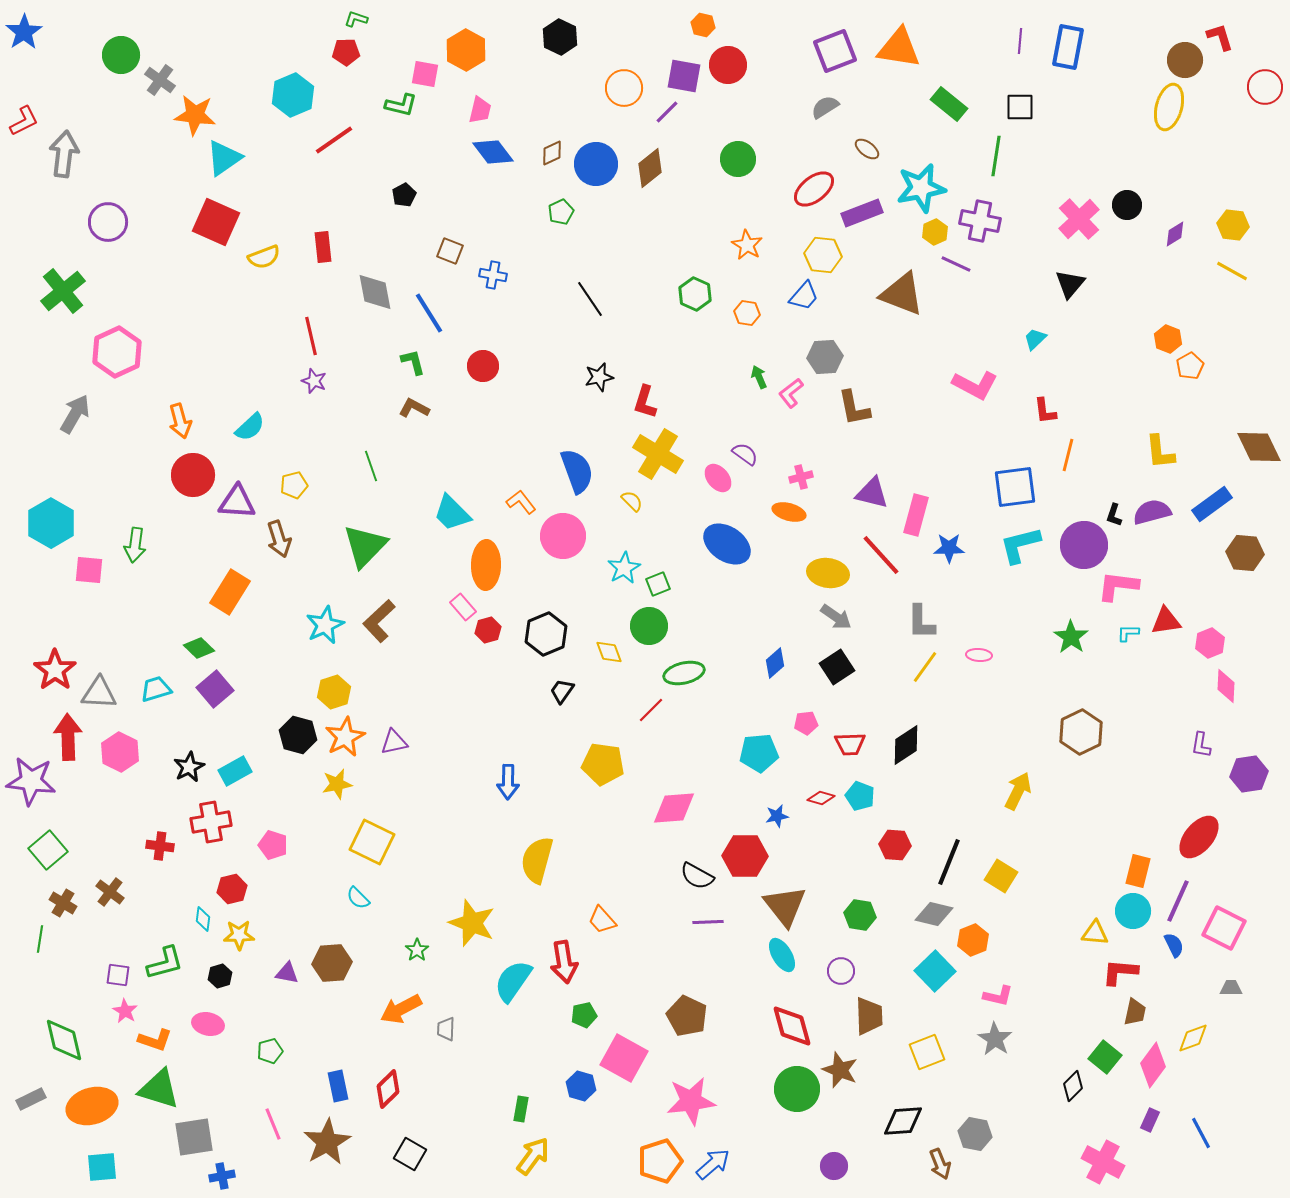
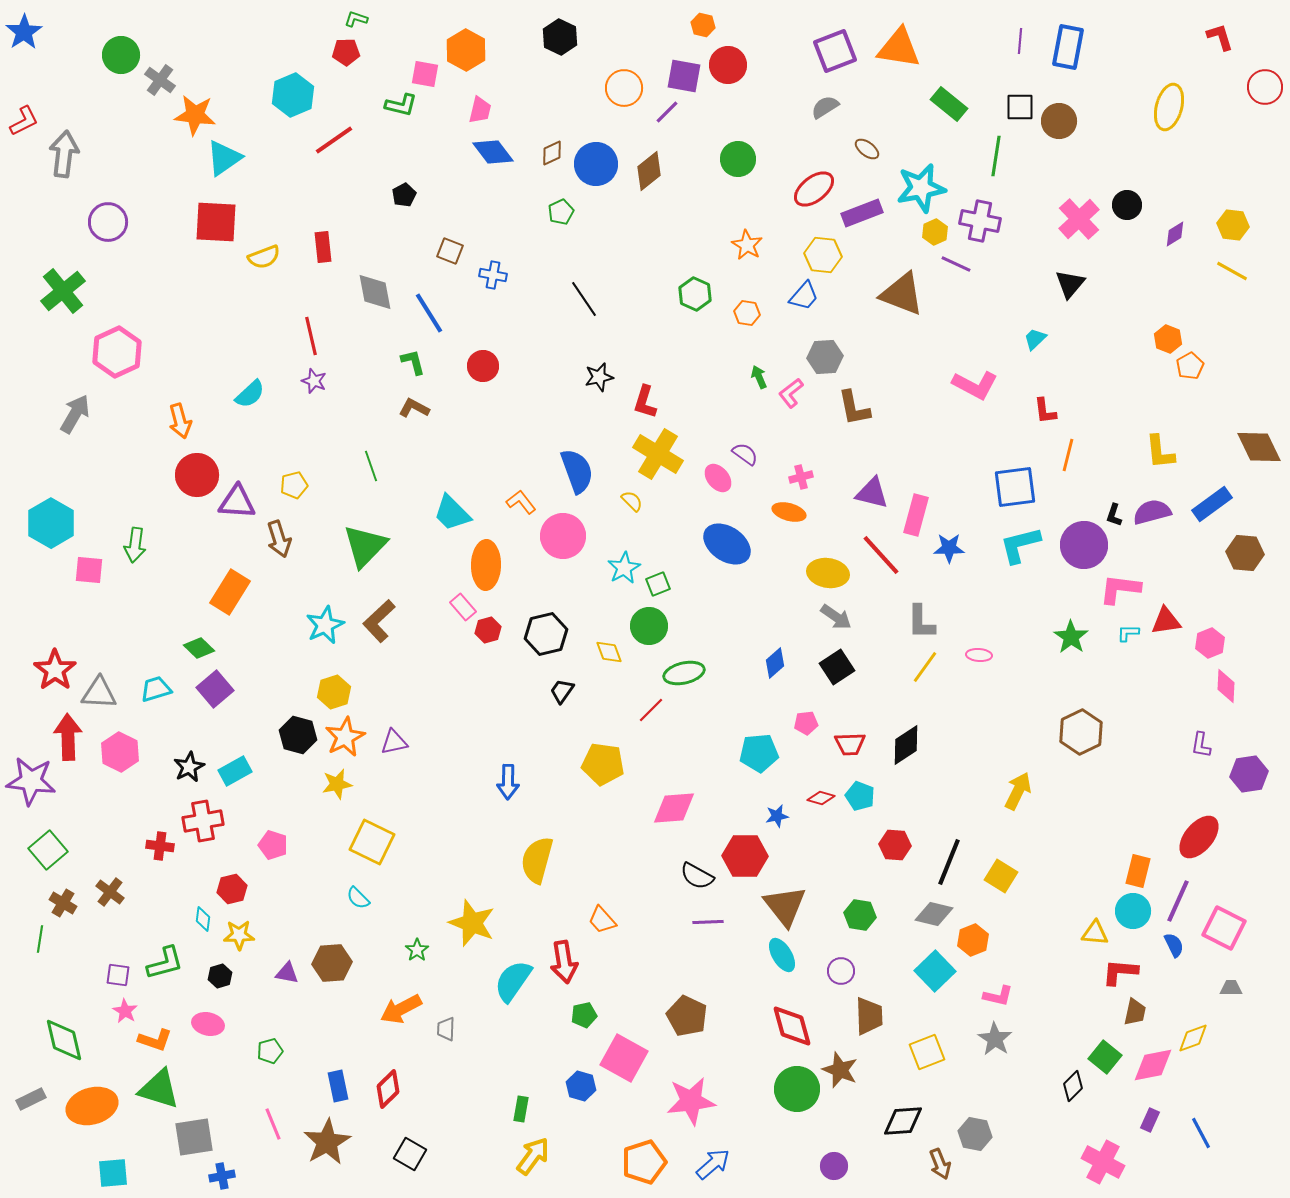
brown circle at (1185, 60): moved 126 px left, 61 px down
brown diamond at (650, 168): moved 1 px left, 3 px down
red square at (216, 222): rotated 21 degrees counterclockwise
black line at (590, 299): moved 6 px left
cyan semicircle at (250, 427): moved 33 px up
red circle at (193, 475): moved 4 px right
pink L-shape at (1118, 586): moved 2 px right, 3 px down
black hexagon at (546, 634): rotated 9 degrees clockwise
red cross at (211, 822): moved 8 px left, 1 px up
pink diamond at (1153, 1065): rotated 42 degrees clockwise
orange pentagon at (660, 1161): moved 16 px left, 1 px down
cyan square at (102, 1167): moved 11 px right, 6 px down
